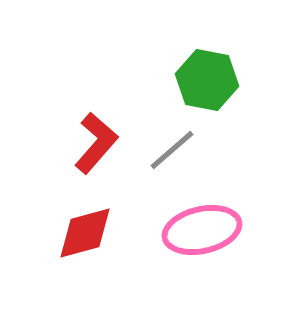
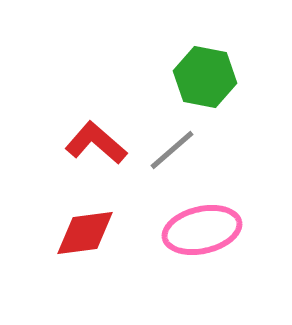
green hexagon: moved 2 px left, 3 px up
red L-shape: rotated 90 degrees counterclockwise
red diamond: rotated 8 degrees clockwise
